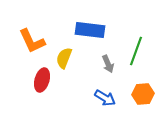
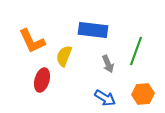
blue rectangle: moved 3 px right
yellow semicircle: moved 2 px up
